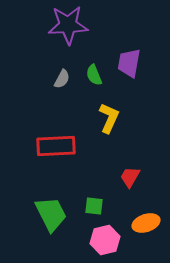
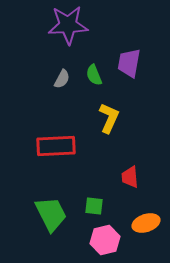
red trapezoid: rotated 35 degrees counterclockwise
